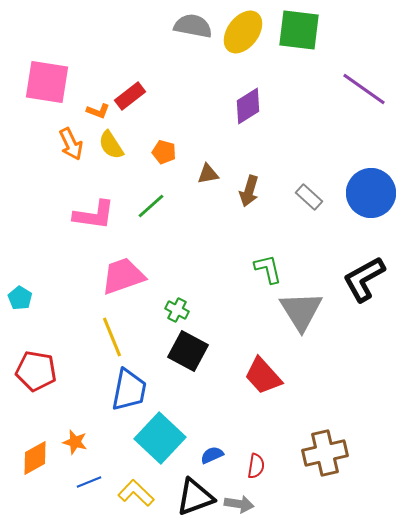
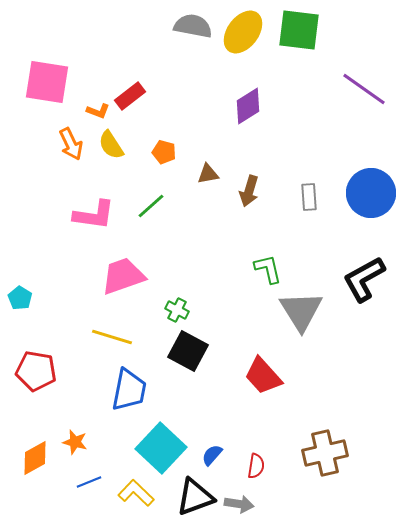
gray rectangle: rotated 44 degrees clockwise
yellow line: rotated 51 degrees counterclockwise
cyan square: moved 1 px right, 10 px down
blue semicircle: rotated 25 degrees counterclockwise
